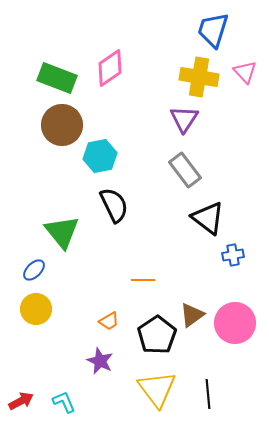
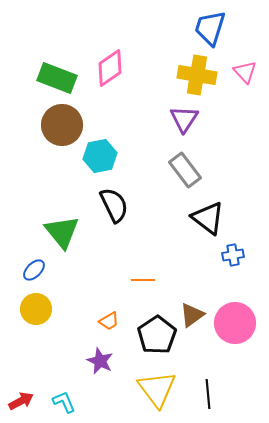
blue trapezoid: moved 3 px left, 2 px up
yellow cross: moved 2 px left, 2 px up
